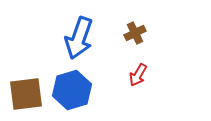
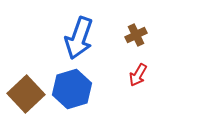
brown cross: moved 1 px right, 2 px down
blue hexagon: moved 1 px up
brown square: rotated 36 degrees counterclockwise
